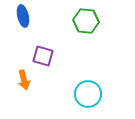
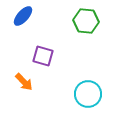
blue ellipse: rotated 55 degrees clockwise
orange arrow: moved 2 px down; rotated 30 degrees counterclockwise
